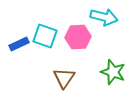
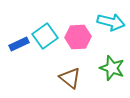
cyan arrow: moved 7 px right, 5 px down
cyan square: rotated 35 degrees clockwise
green star: moved 1 px left, 4 px up
brown triangle: moved 6 px right; rotated 25 degrees counterclockwise
